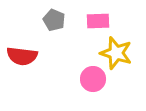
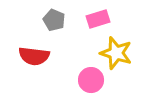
pink rectangle: moved 2 px up; rotated 15 degrees counterclockwise
red semicircle: moved 12 px right
pink circle: moved 2 px left, 1 px down
